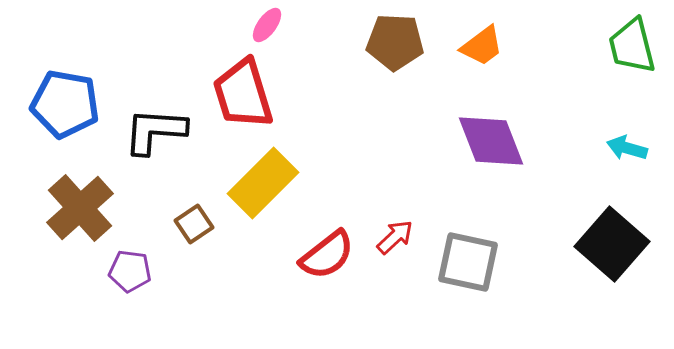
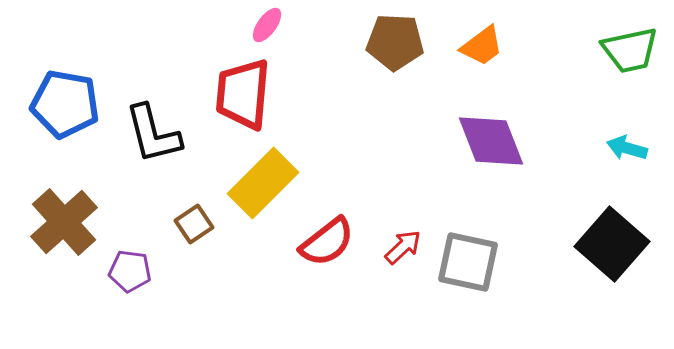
green trapezoid: moved 2 px left, 4 px down; rotated 88 degrees counterclockwise
red trapezoid: rotated 22 degrees clockwise
black L-shape: moved 2 px left, 3 px down; rotated 108 degrees counterclockwise
brown cross: moved 16 px left, 14 px down
red arrow: moved 8 px right, 10 px down
red semicircle: moved 13 px up
